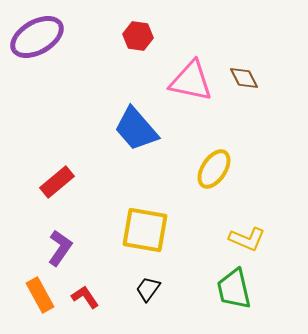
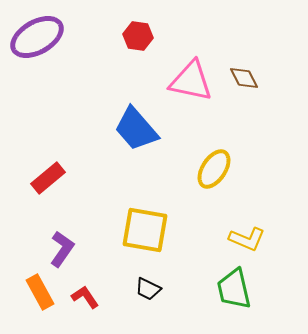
red rectangle: moved 9 px left, 4 px up
purple L-shape: moved 2 px right, 1 px down
black trapezoid: rotated 100 degrees counterclockwise
orange rectangle: moved 3 px up
